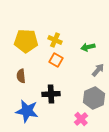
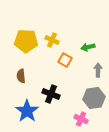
yellow cross: moved 3 px left
orange square: moved 9 px right
gray arrow: rotated 40 degrees counterclockwise
black cross: rotated 24 degrees clockwise
gray hexagon: rotated 15 degrees clockwise
blue star: rotated 25 degrees clockwise
pink cross: rotated 24 degrees counterclockwise
